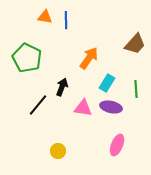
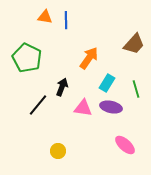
brown trapezoid: moved 1 px left
green line: rotated 12 degrees counterclockwise
pink ellipse: moved 8 px right; rotated 70 degrees counterclockwise
